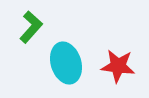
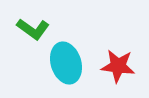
green L-shape: moved 2 px right, 2 px down; rotated 84 degrees clockwise
